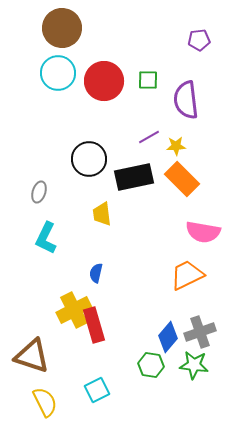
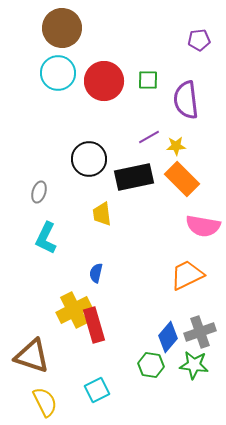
pink semicircle: moved 6 px up
